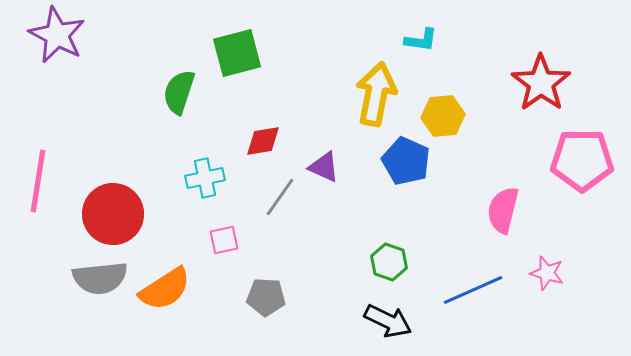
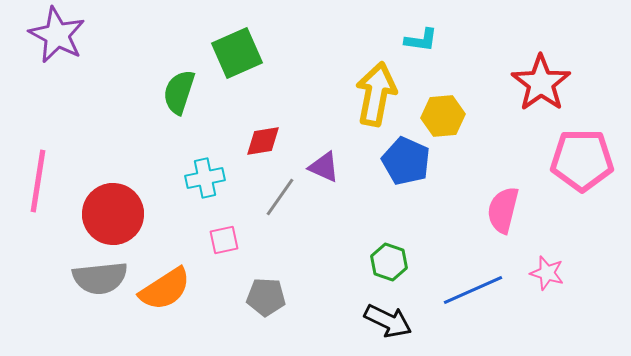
green square: rotated 9 degrees counterclockwise
